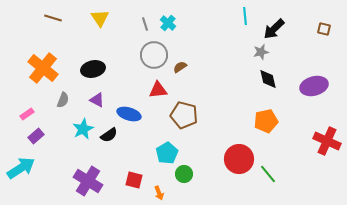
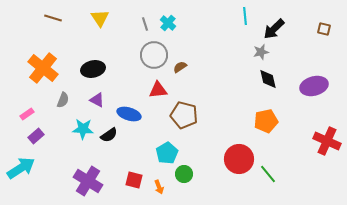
cyan star: rotated 30 degrees clockwise
orange arrow: moved 6 px up
